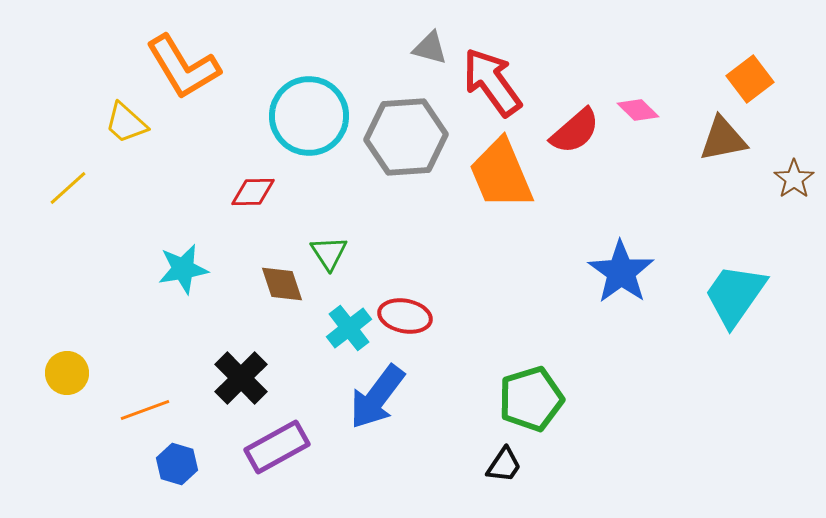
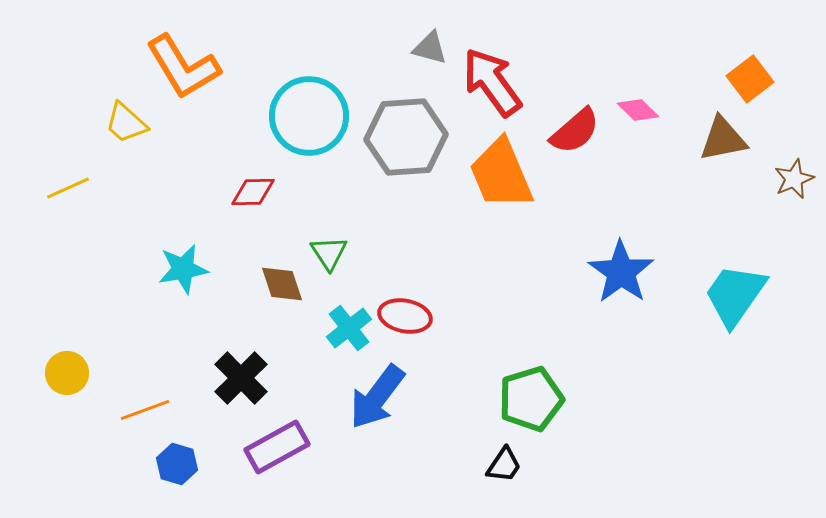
brown star: rotated 12 degrees clockwise
yellow line: rotated 18 degrees clockwise
